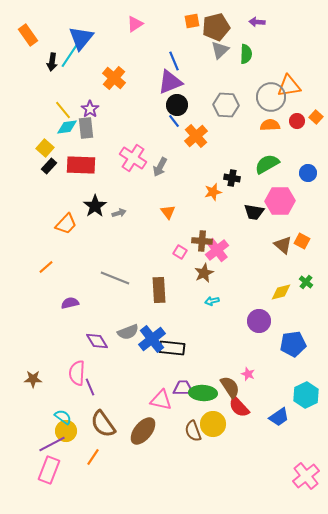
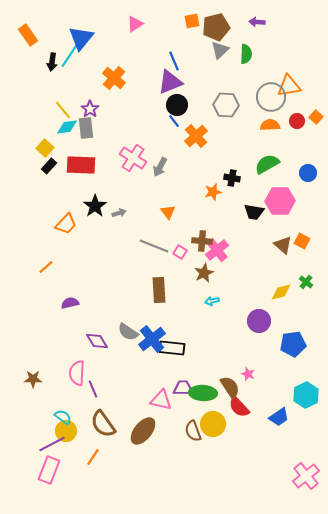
gray line at (115, 278): moved 39 px right, 32 px up
gray semicircle at (128, 332): rotated 55 degrees clockwise
purple line at (90, 387): moved 3 px right, 2 px down
